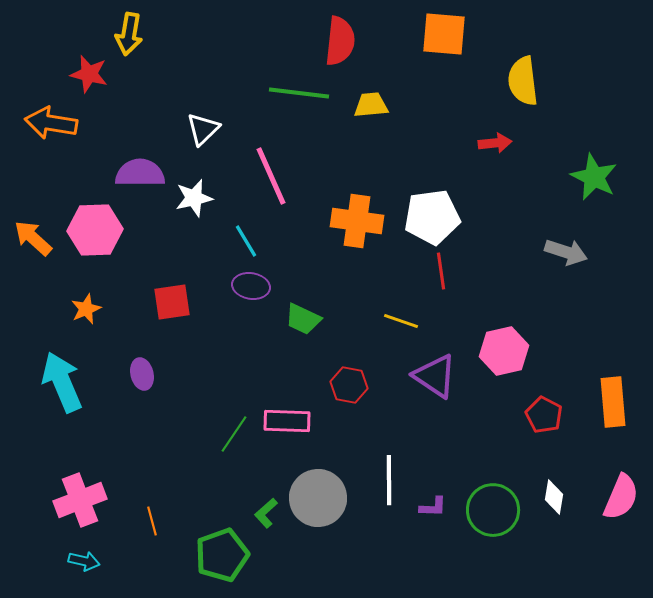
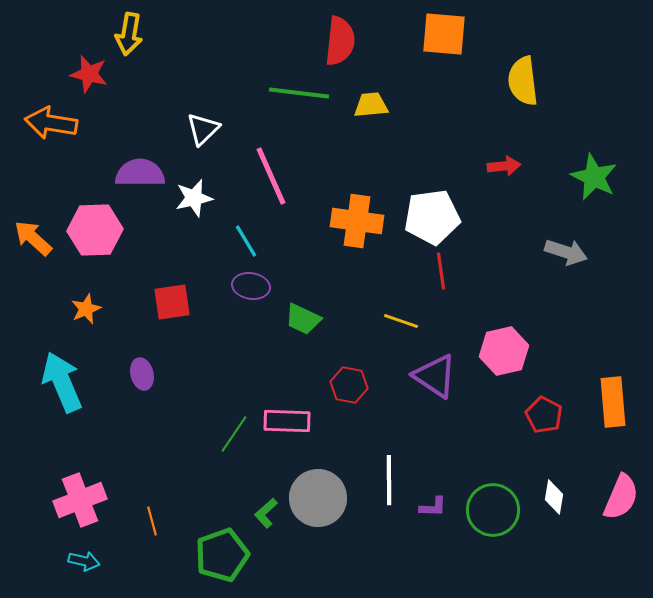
red arrow at (495, 143): moved 9 px right, 23 px down
